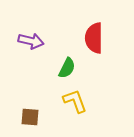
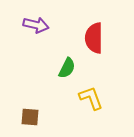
purple arrow: moved 5 px right, 16 px up
yellow L-shape: moved 16 px right, 3 px up
